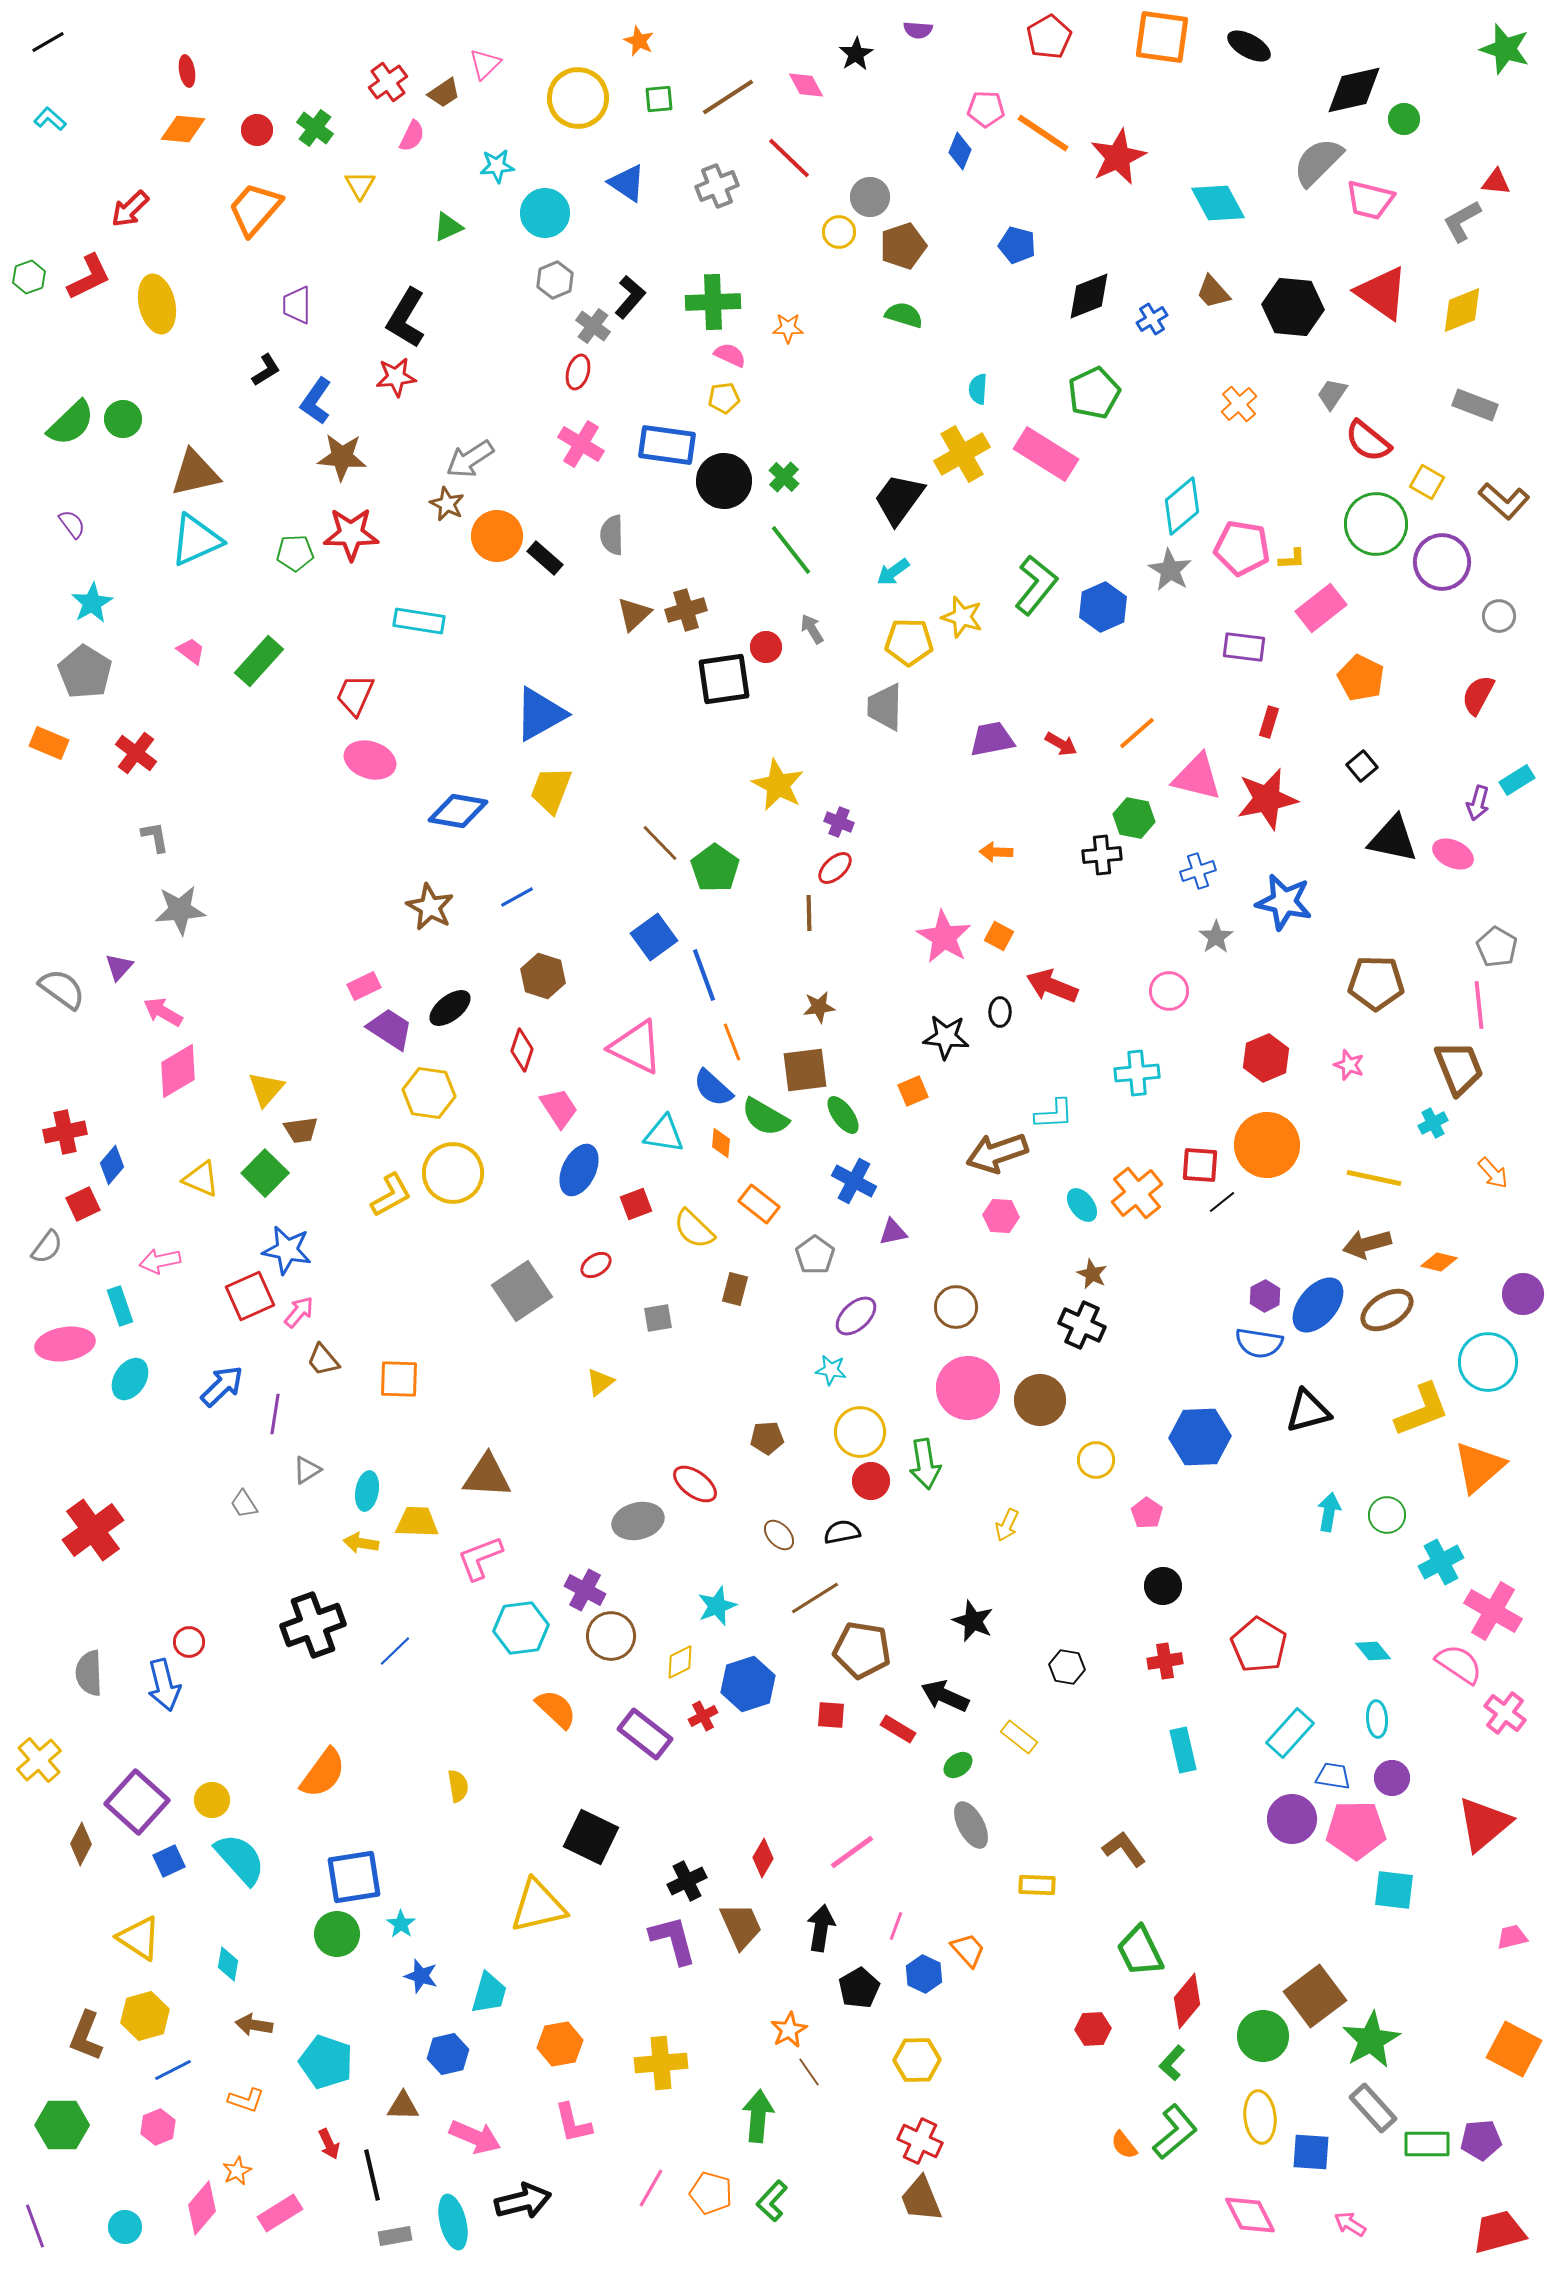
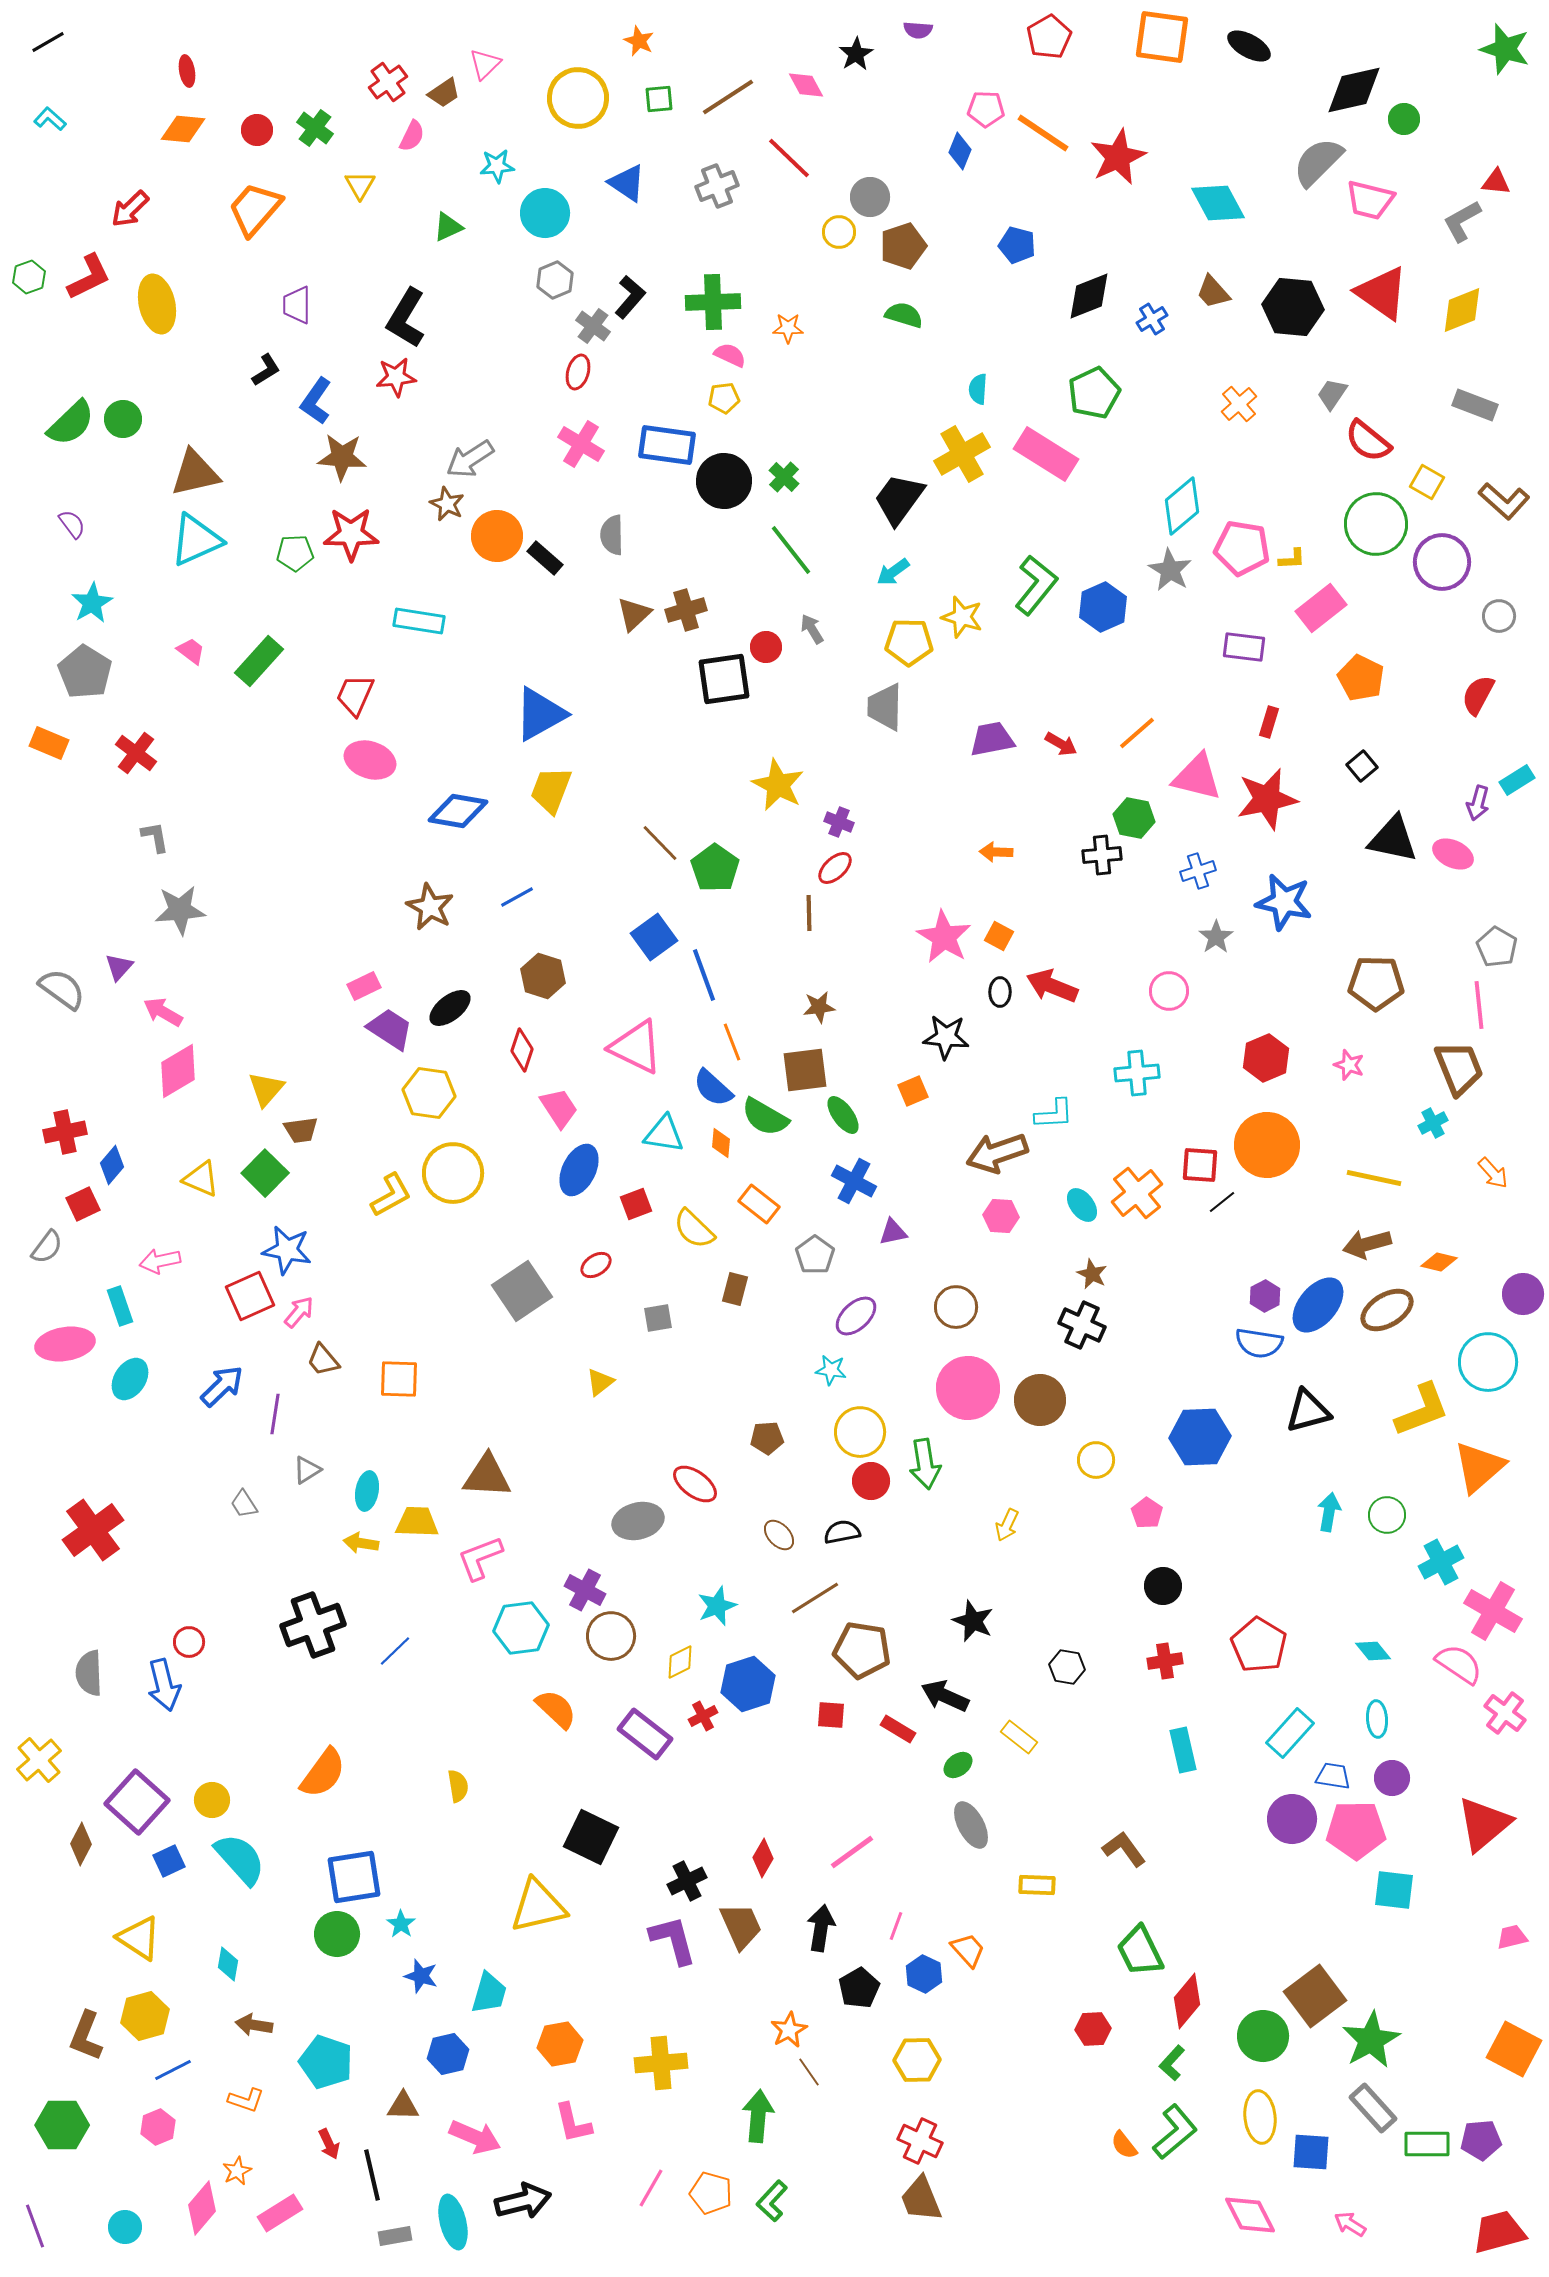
black ellipse at (1000, 1012): moved 20 px up
